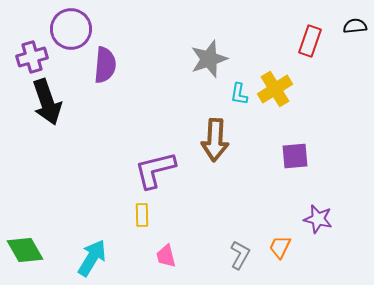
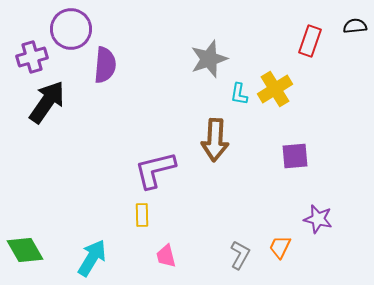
black arrow: rotated 126 degrees counterclockwise
